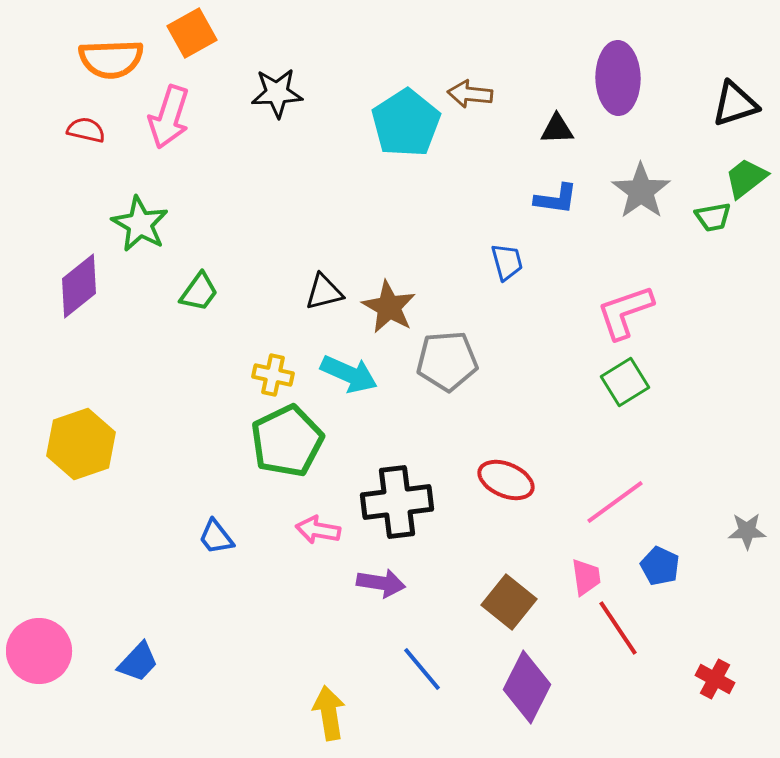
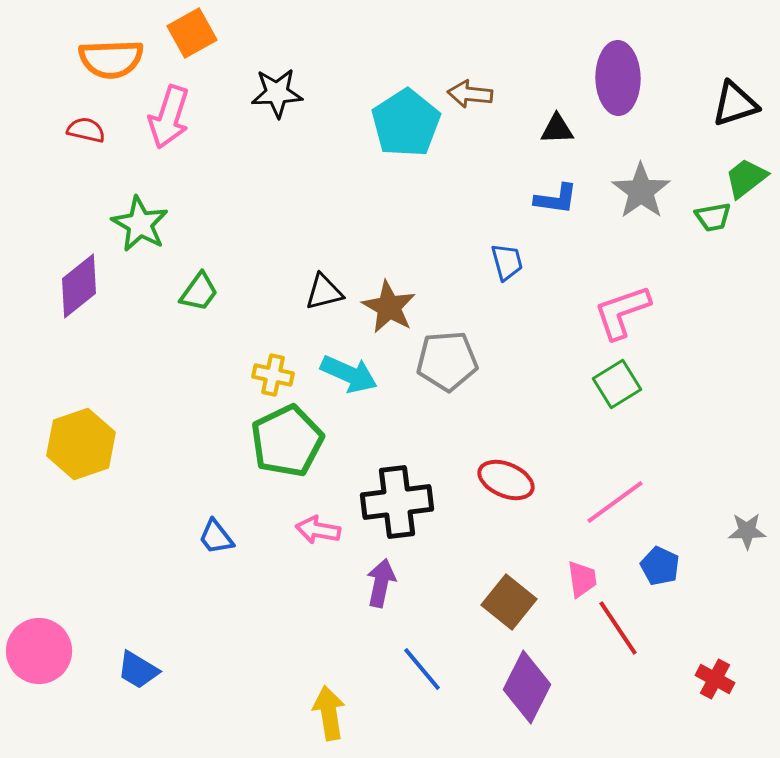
pink L-shape at (625, 312): moved 3 px left
green square at (625, 382): moved 8 px left, 2 px down
pink trapezoid at (586, 577): moved 4 px left, 2 px down
purple arrow at (381, 583): rotated 87 degrees counterclockwise
blue trapezoid at (138, 662): moved 8 px down; rotated 78 degrees clockwise
